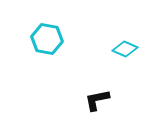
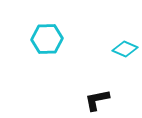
cyan hexagon: rotated 12 degrees counterclockwise
